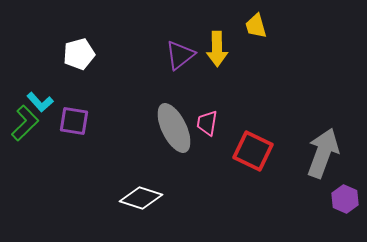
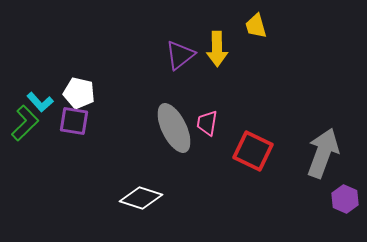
white pentagon: moved 39 px down; rotated 28 degrees clockwise
